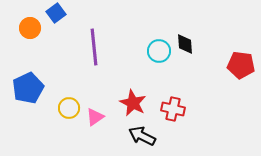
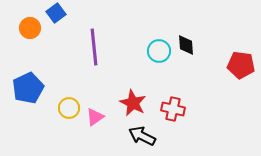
black diamond: moved 1 px right, 1 px down
